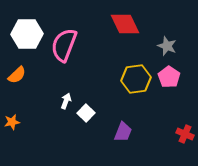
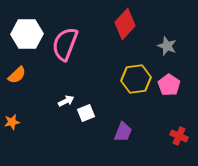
red diamond: rotated 68 degrees clockwise
pink semicircle: moved 1 px right, 1 px up
pink pentagon: moved 8 px down
white arrow: rotated 42 degrees clockwise
white square: rotated 24 degrees clockwise
red cross: moved 6 px left, 2 px down
